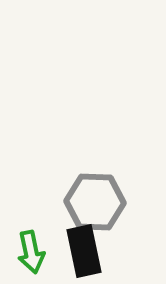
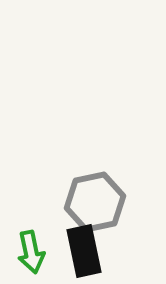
gray hexagon: rotated 14 degrees counterclockwise
